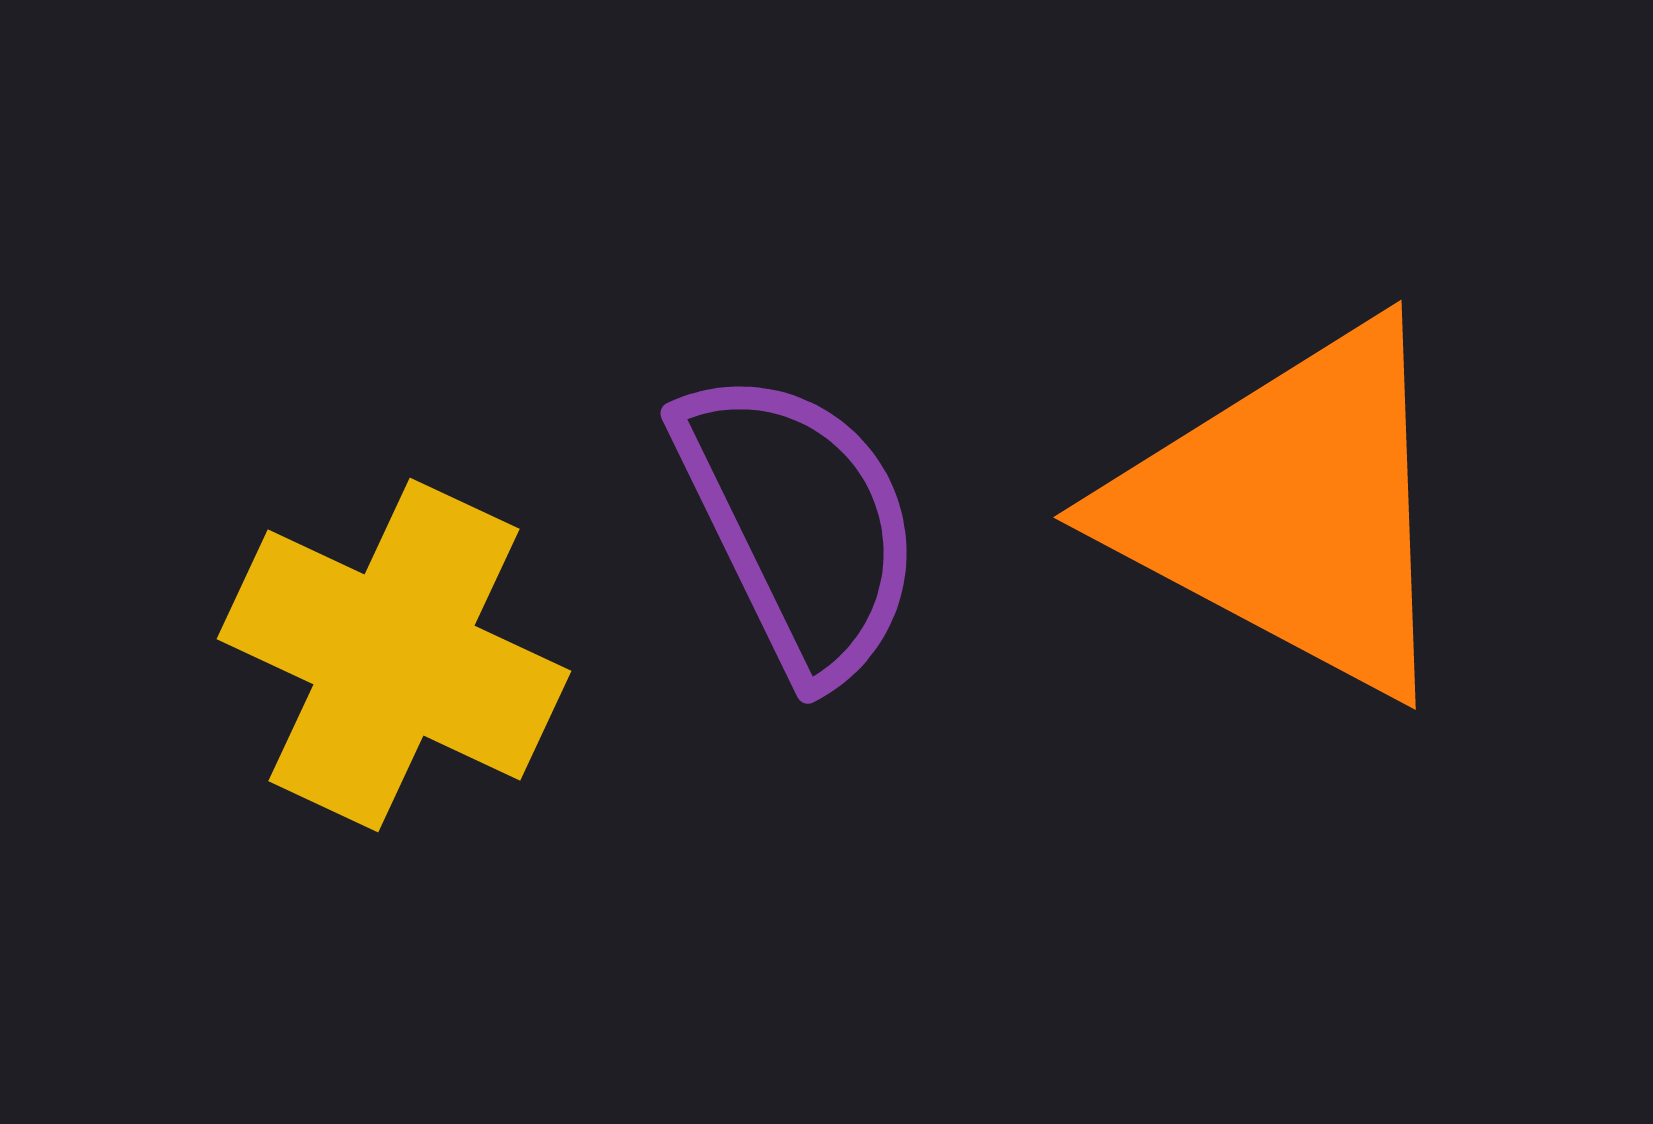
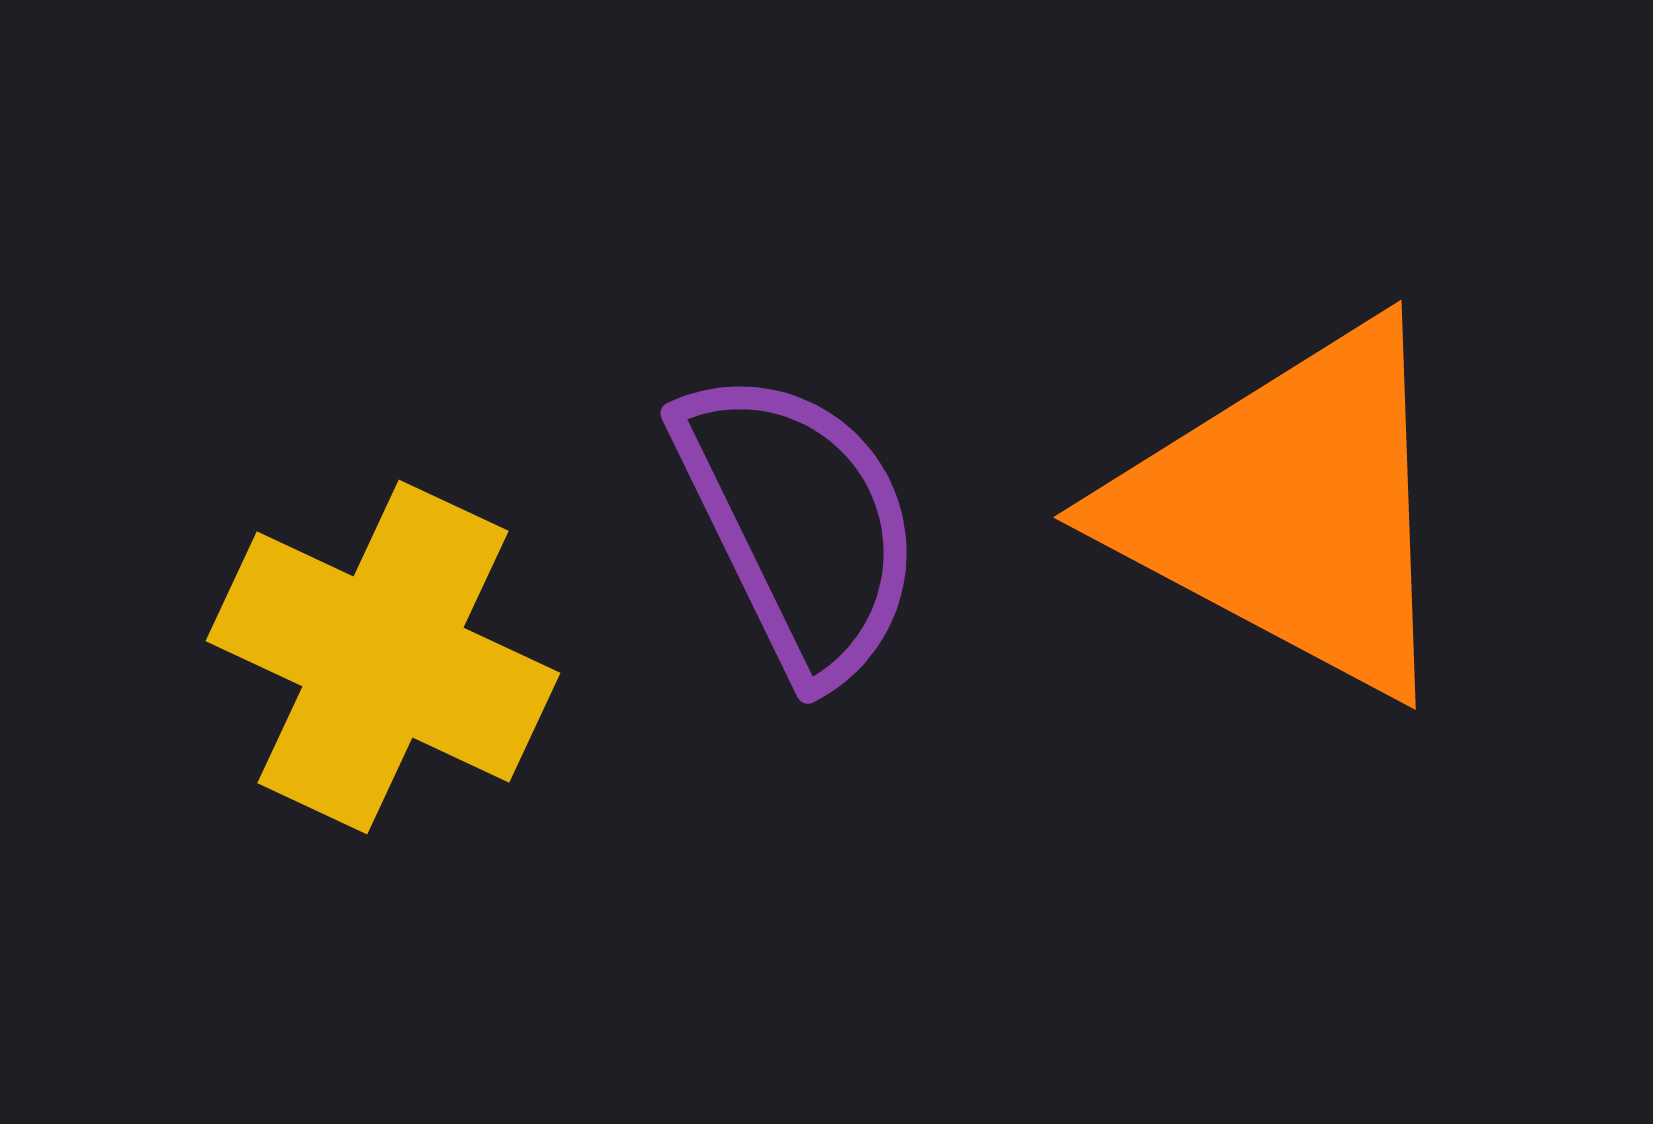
yellow cross: moved 11 px left, 2 px down
